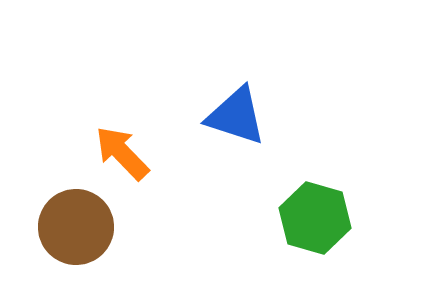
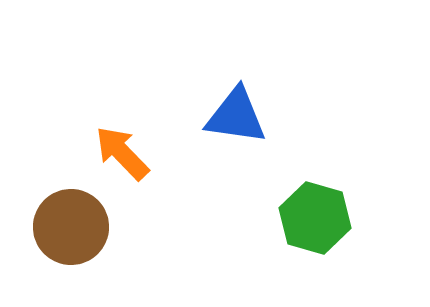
blue triangle: rotated 10 degrees counterclockwise
brown circle: moved 5 px left
